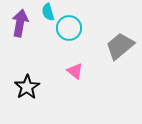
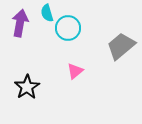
cyan semicircle: moved 1 px left, 1 px down
cyan circle: moved 1 px left
gray trapezoid: moved 1 px right
pink triangle: rotated 42 degrees clockwise
